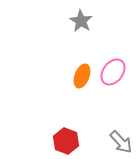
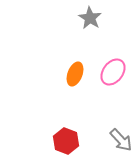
gray star: moved 9 px right, 3 px up
orange ellipse: moved 7 px left, 2 px up
gray arrow: moved 2 px up
